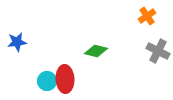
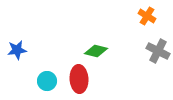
orange cross: rotated 24 degrees counterclockwise
blue star: moved 8 px down
red ellipse: moved 14 px right
